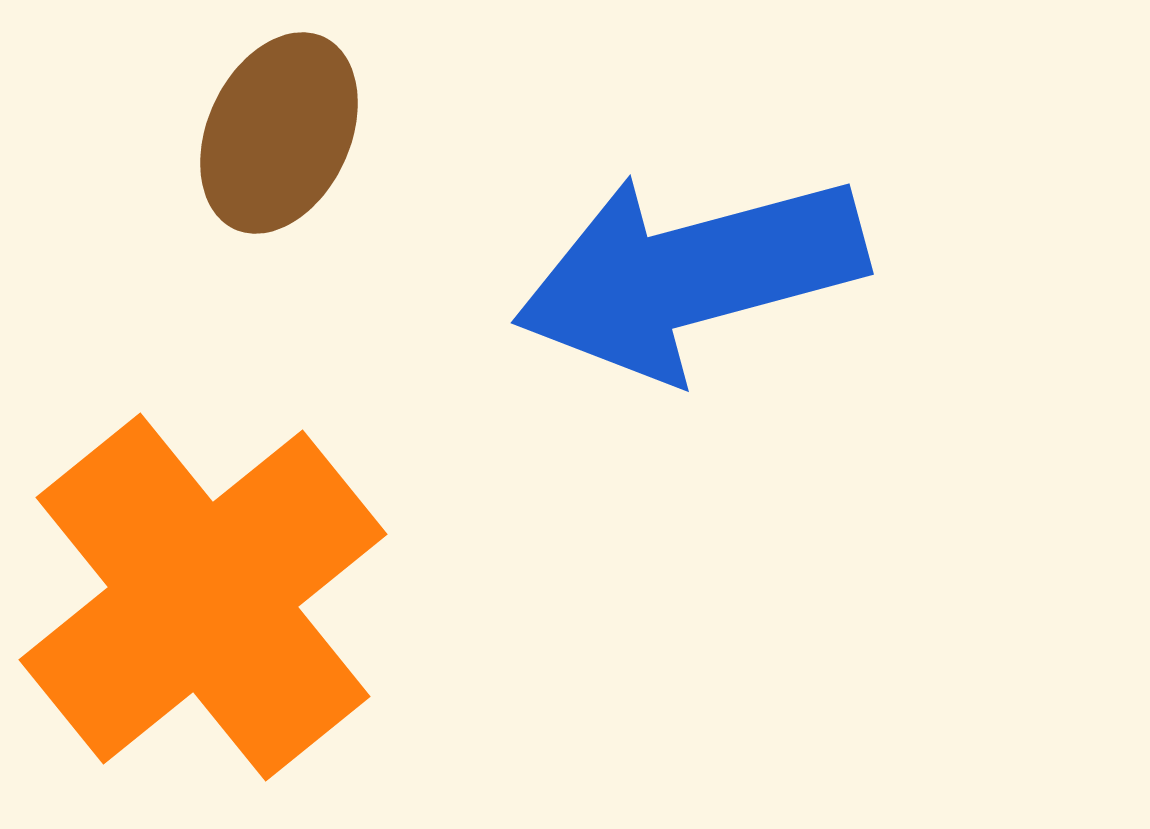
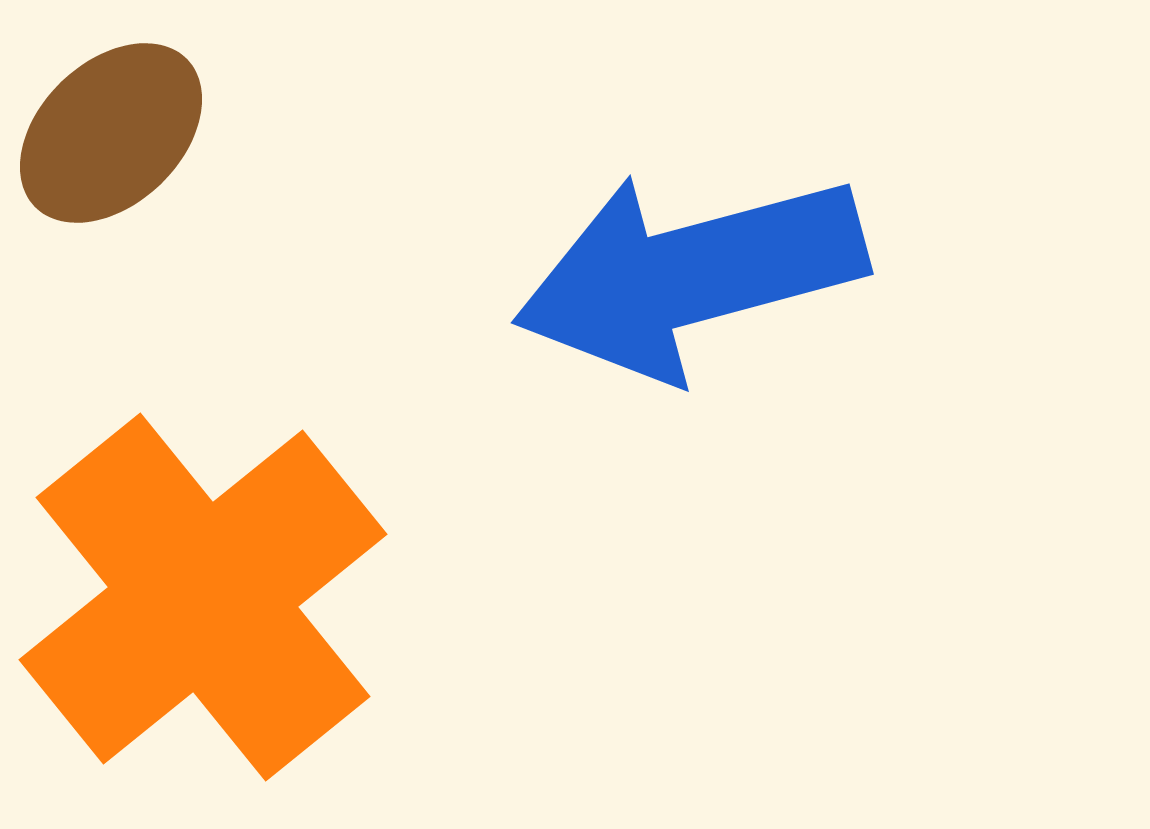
brown ellipse: moved 168 px left; rotated 21 degrees clockwise
